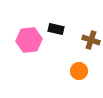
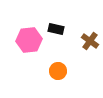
brown cross: moved 1 px left, 1 px down; rotated 18 degrees clockwise
orange circle: moved 21 px left
